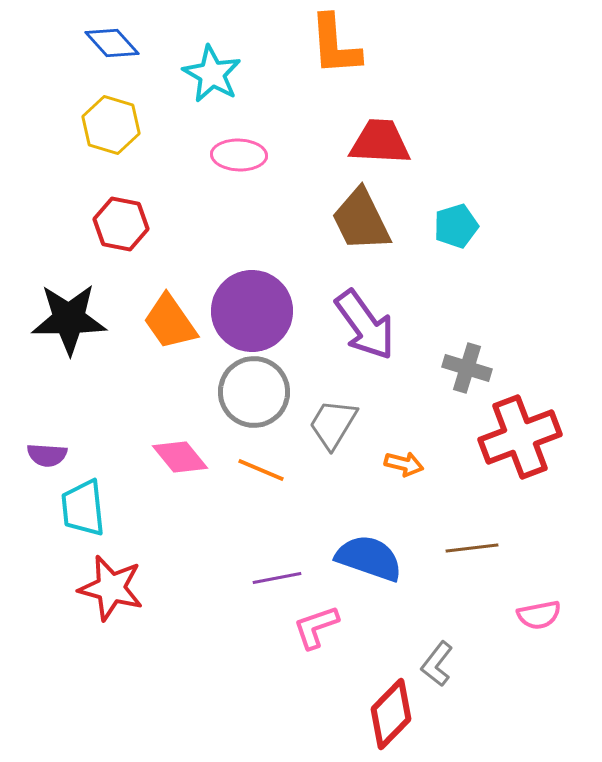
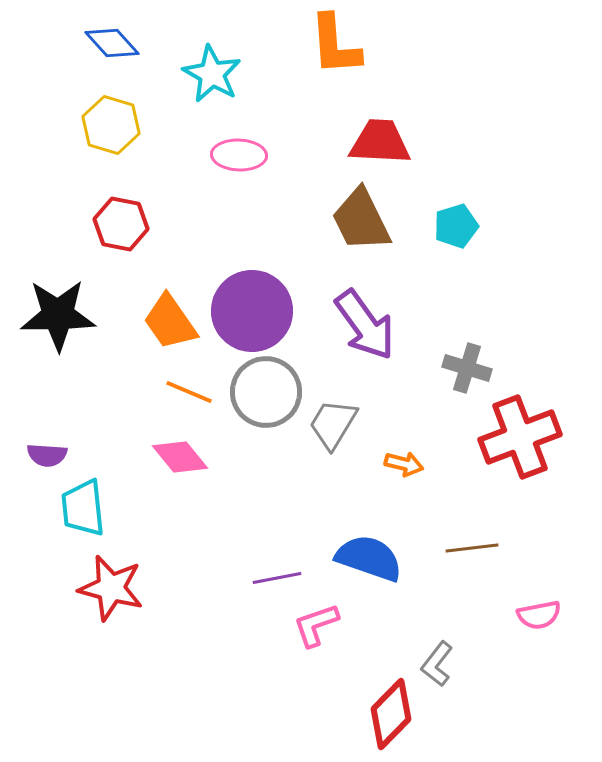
black star: moved 11 px left, 4 px up
gray circle: moved 12 px right
orange line: moved 72 px left, 78 px up
pink L-shape: moved 2 px up
